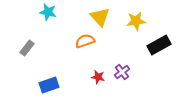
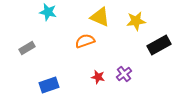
yellow triangle: rotated 25 degrees counterclockwise
gray rectangle: rotated 21 degrees clockwise
purple cross: moved 2 px right, 2 px down
